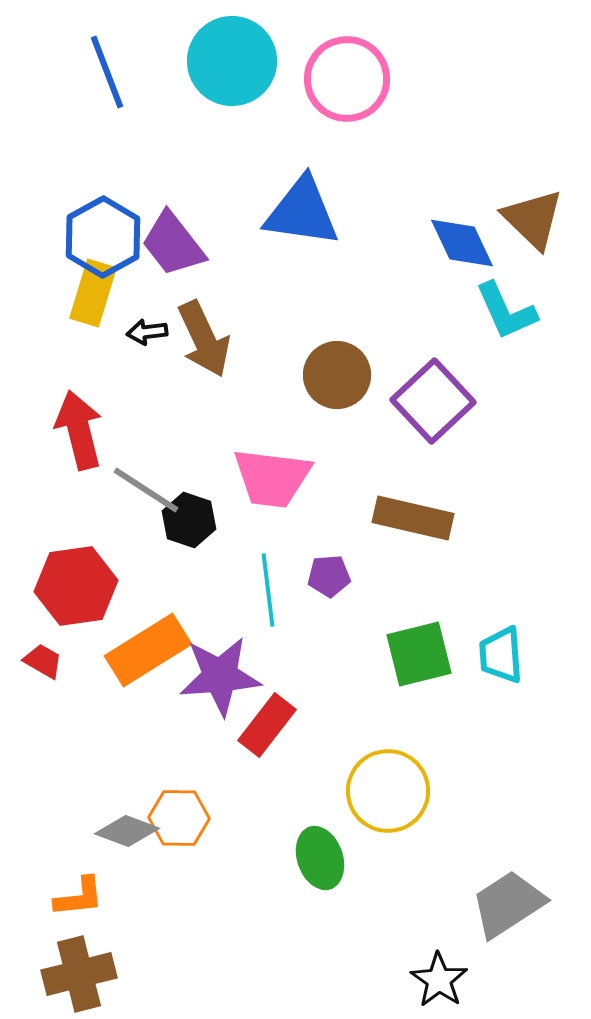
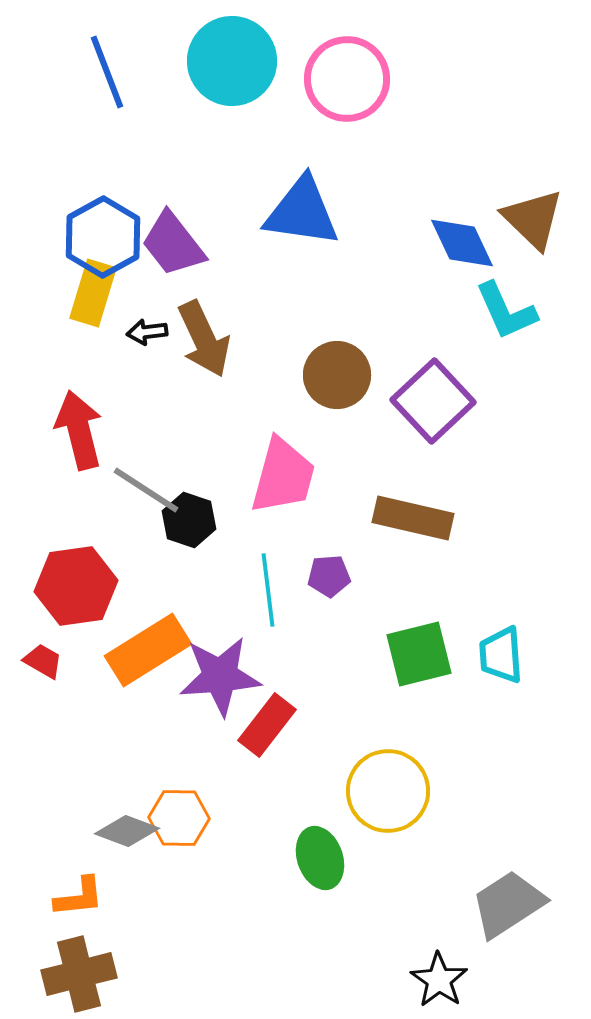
pink trapezoid: moved 11 px right, 2 px up; rotated 82 degrees counterclockwise
